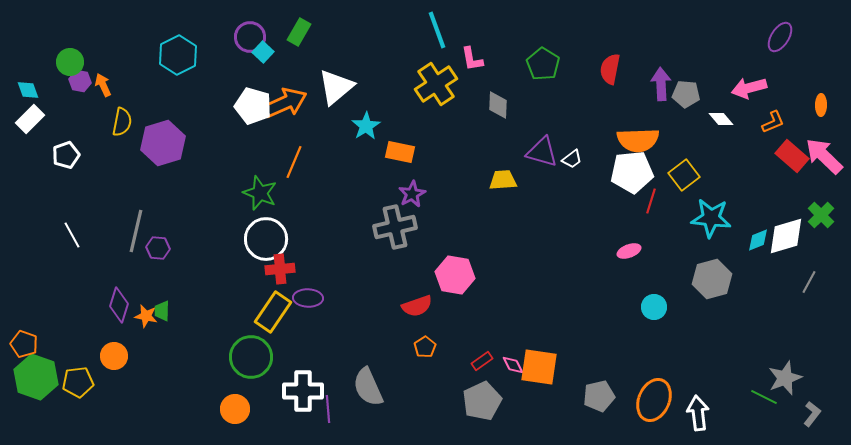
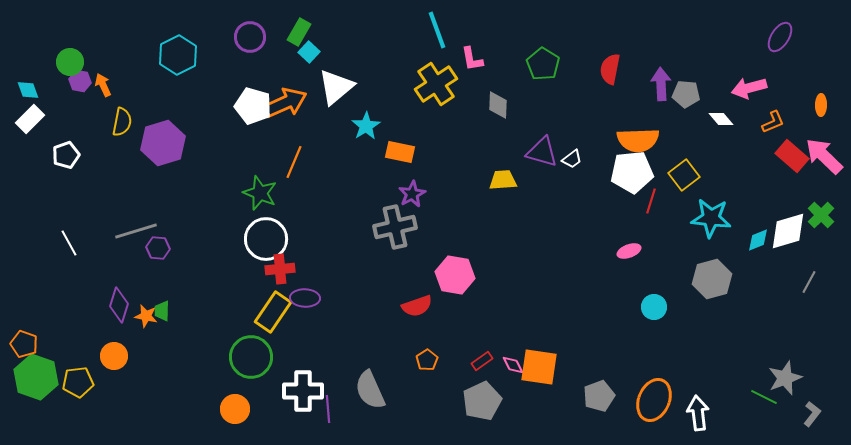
cyan square at (263, 52): moved 46 px right
gray line at (136, 231): rotated 60 degrees clockwise
white line at (72, 235): moved 3 px left, 8 px down
white diamond at (786, 236): moved 2 px right, 5 px up
purple ellipse at (308, 298): moved 3 px left
orange pentagon at (425, 347): moved 2 px right, 13 px down
gray semicircle at (368, 387): moved 2 px right, 3 px down
gray pentagon at (599, 396): rotated 8 degrees counterclockwise
